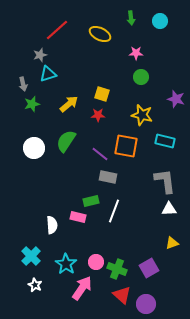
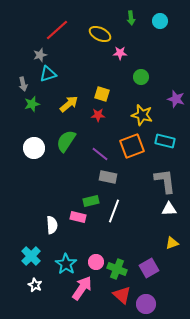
pink star: moved 16 px left
orange square: moved 6 px right; rotated 30 degrees counterclockwise
